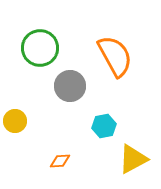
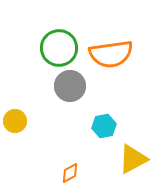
green circle: moved 19 px right
orange semicircle: moved 4 px left, 2 px up; rotated 111 degrees clockwise
orange diamond: moved 10 px right, 12 px down; rotated 25 degrees counterclockwise
